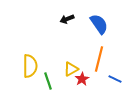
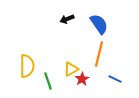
orange line: moved 5 px up
yellow semicircle: moved 3 px left
